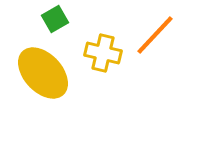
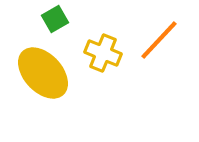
orange line: moved 4 px right, 5 px down
yellow cross: rotated 9 degrees clockwise
